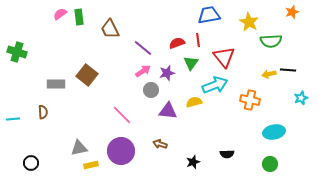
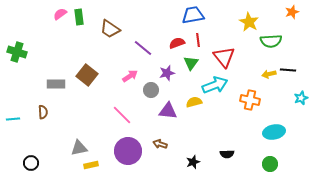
blue trapezoid: moved 16 px left
brown trapezoid: rotated 30 degrees counterclockwise
pink arrow: moved 13 px left, 5 px down
purple circle: moved 7 px right
